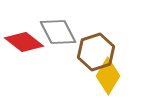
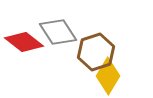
gray diamond: rotated 6 degrees counterclockwise
